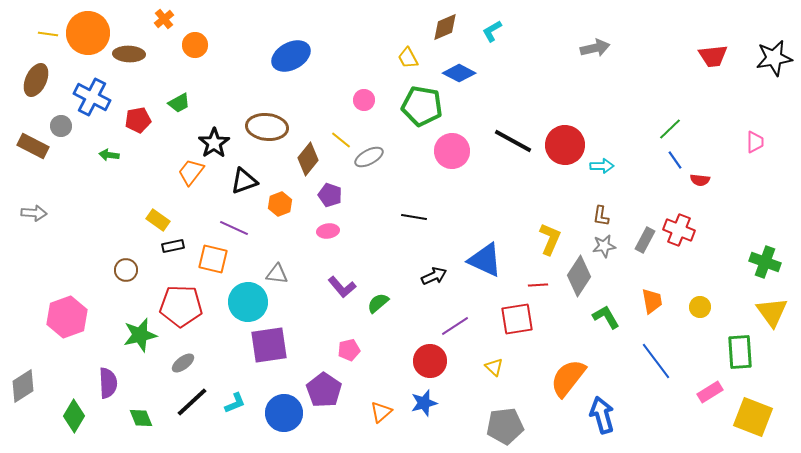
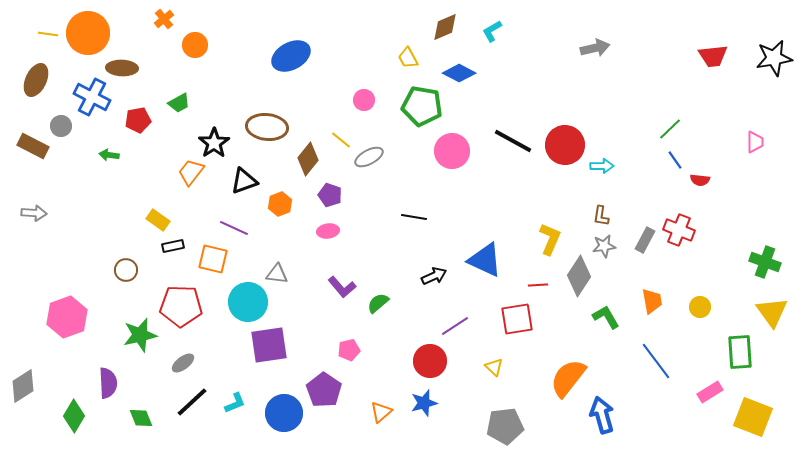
brown ellipse at (129, 54): moved 7 px left, 14 px down
